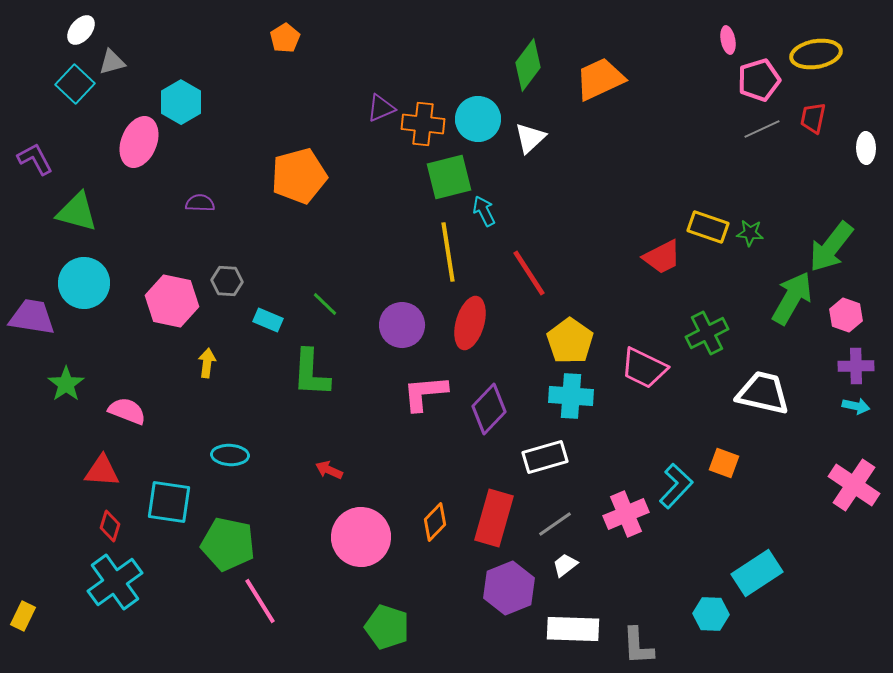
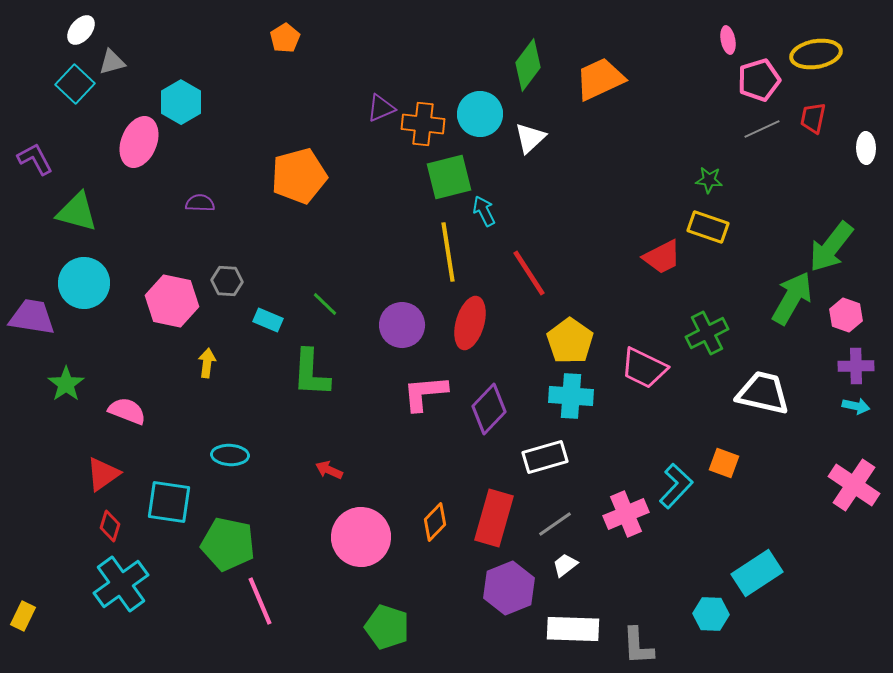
cyan circle at (478, 119): moved 2 px right, 5 px up
green star at (750, 233): moved 41 px left, 53 px up
red triangle at (102, 471): moved 1 px right, 3 px down; rotated 39 degrees counterclockwise
cyan cross at (115, 582): moved 6 px right, 2 px down
pink line at (260, 601): rotated 9 degrees clockwise
